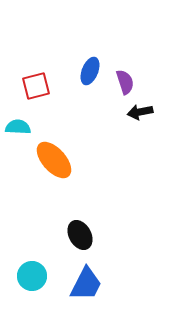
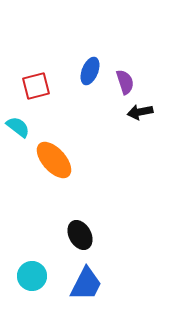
cyan semicircle: rotated 35 degrees clockwise
